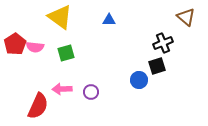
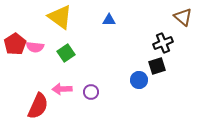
brown triangle: moved 3 px left
green square: rotated 18 degrees counterclockwise
